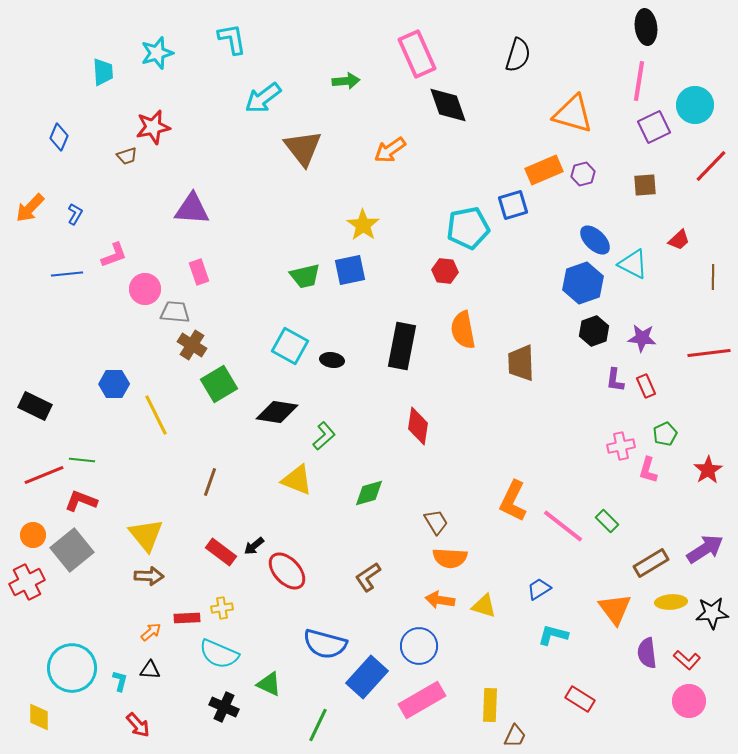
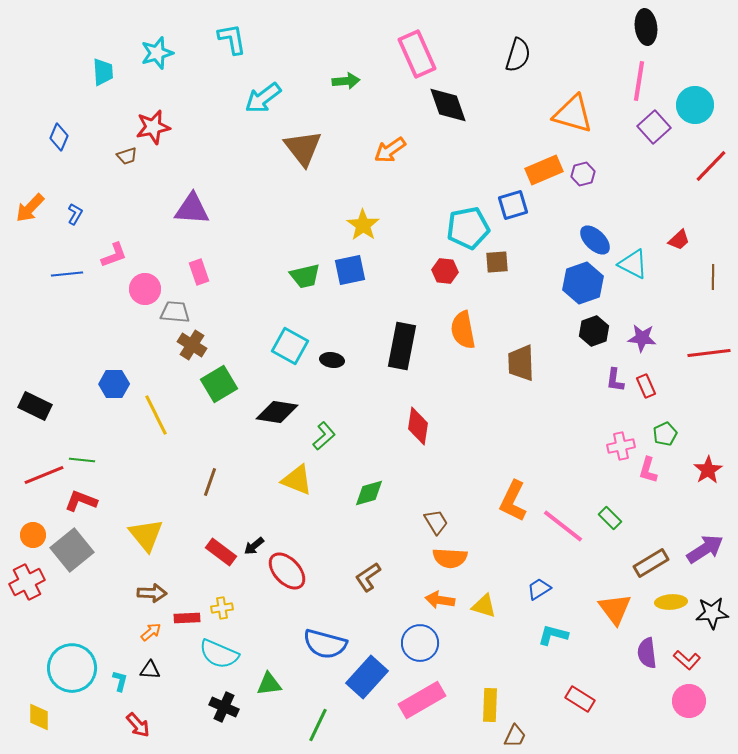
purple square at (654, 127): rotated 16 degrees counterclockwise
brown square at (645, 185): moved 148 px left, 77 px down
green rectangle at (607, 521): moved 3 px right, 3 px up
brown arrow at (149, 576): moved 3 px right, 17 px down
blue circle at (419, 646): moved 1 px right, 3 px up
green triangle at (269, 684): rotated 32 degrees counterclockwise
